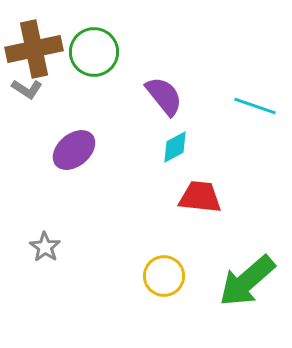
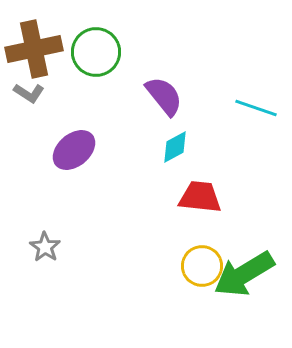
green circle: moved 2 px right
gray L-shape: moved 2 px right, 4 px down
cyan line: moved 1 px right, 2 px down
yellow circle: moved 38 px right, 10 px up
green arrow: moved 3 px left, 7 px up; rotated 10 degrees clockwise
